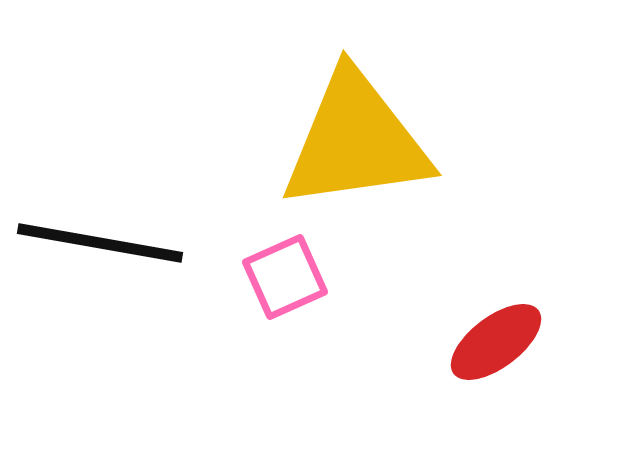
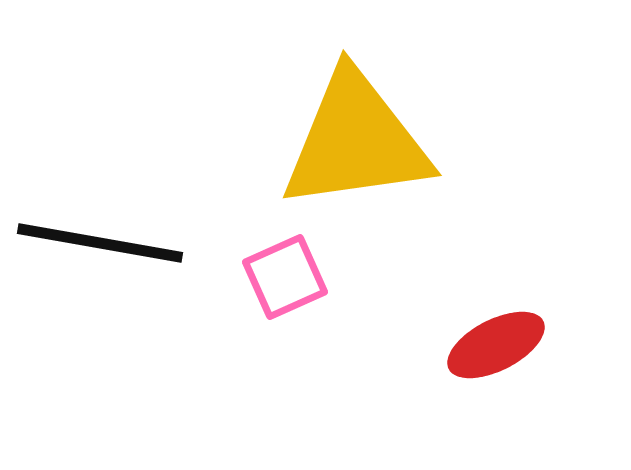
red ellipse: moved 3 px down; rotated 10 degrees clockwise
